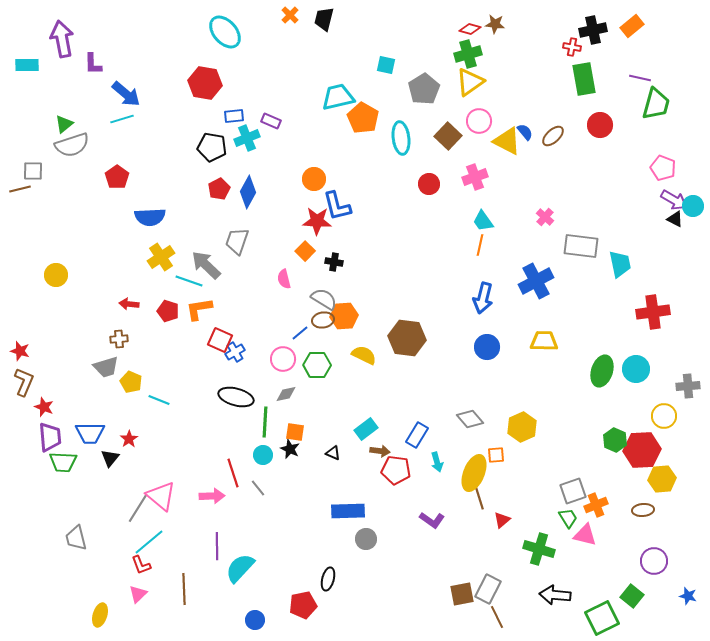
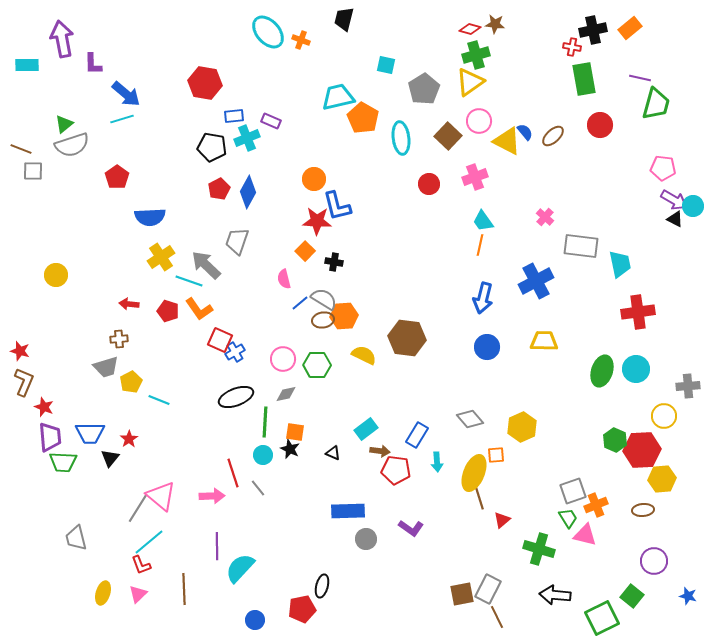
orange cross at (290, 15): moved 11 px right, 25 px down; rotated 24 degrees counterclockwise
black trapezoid at (324, 19): moved 20 px right
orange rectangle at (632, 26): moved 2 px left, 2 px down
cyan ellipse at (225, 32): moved 43 px right
green cross at (468, 54): moved 8 px right, 1 px down
pink pentagon at (663, 168): rotated 15 degrees counterclockwise
brown line at (20, 189): moved 1 px right, 40 px up; rotated 35 degrees clockwise
orange L-shape at (199, 309): rotated 116 degrees counterclockwise
red cross at (653, 312): moved 15 px left
blue line at (300, 333): moved 30 px up
yellow pentagon at (131, 382): rotated 20 degrees clockwise
black ellipse at (236, 397): rotated 36 degrees counterclockwise
cyan arrow at (437, 462): rotated 12 degrees clockwise
purple L-shape at (432, 520): moved 21 px left, 8 px down
black ellipse at (328, 579): moved 6 px left, 7 px down
red pentagon at (303, 605): moved 1 px left, 4 px down
yellow ellipse at (100, 615): moved 3 px right, 22 px up
